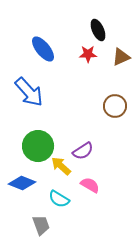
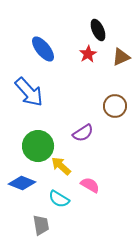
red star: rotated 30 degrees counterclockwise
purple semicircle: moved 18 px up
gray trapezoid: rotated 10 degrees clockwise
